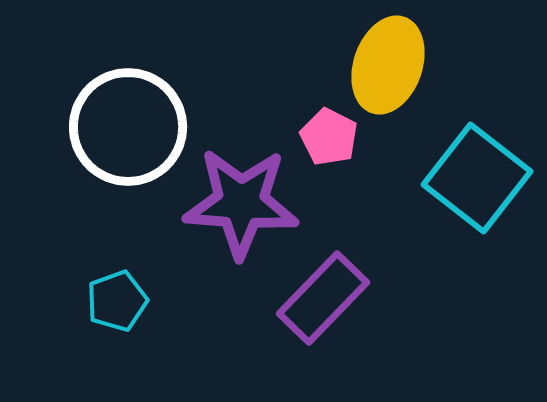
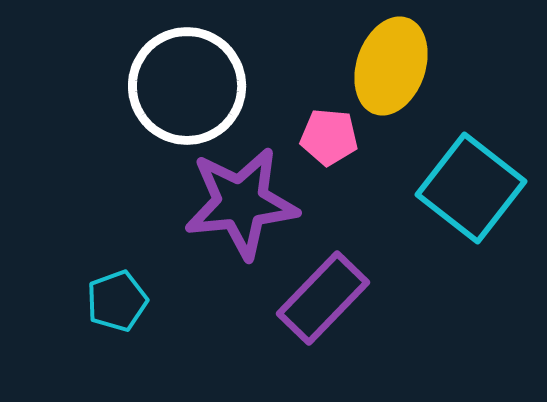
yellow ellipse: moved 3 px right, 1 px down
white circle: moved 59 px right, 41 px up
pink pentagon: rotated 22 degrees counterclockwise
cyan square: moved 6 px left, 10 px down
purple star: rotated 10 degrees counterclockwise
